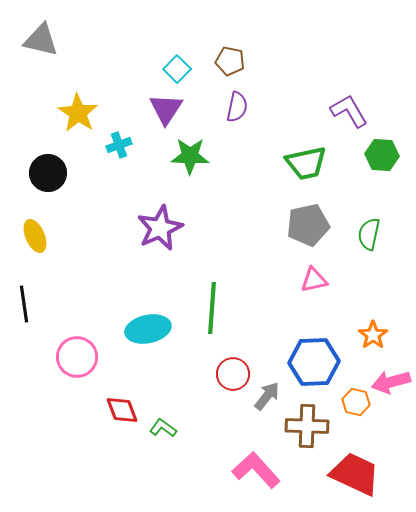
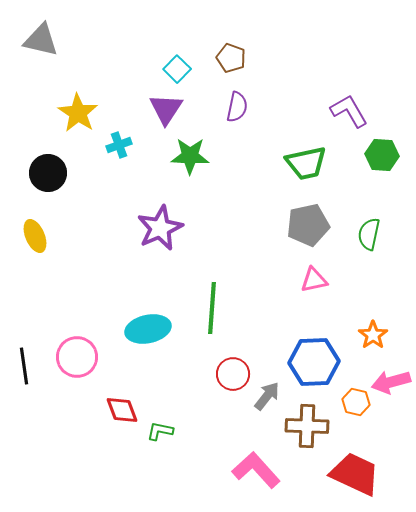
brown pentagon: moved 1 px right, 3 px up; rotated 8 degrees clockwise
black line: moved 62 px down
green L-shape: moved 3 px left, 3 px down; rotated 24 degrees counterclockwise
